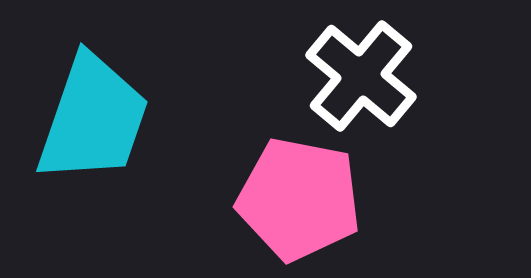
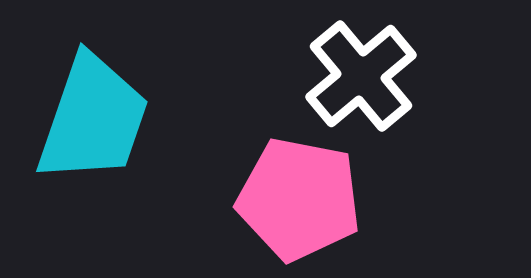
white cross: rotated 10 degrees clockwise
